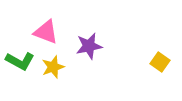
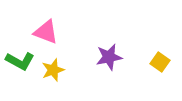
purple star: moved 20 px right, 11 px down
yellow star: moved 3 px down
